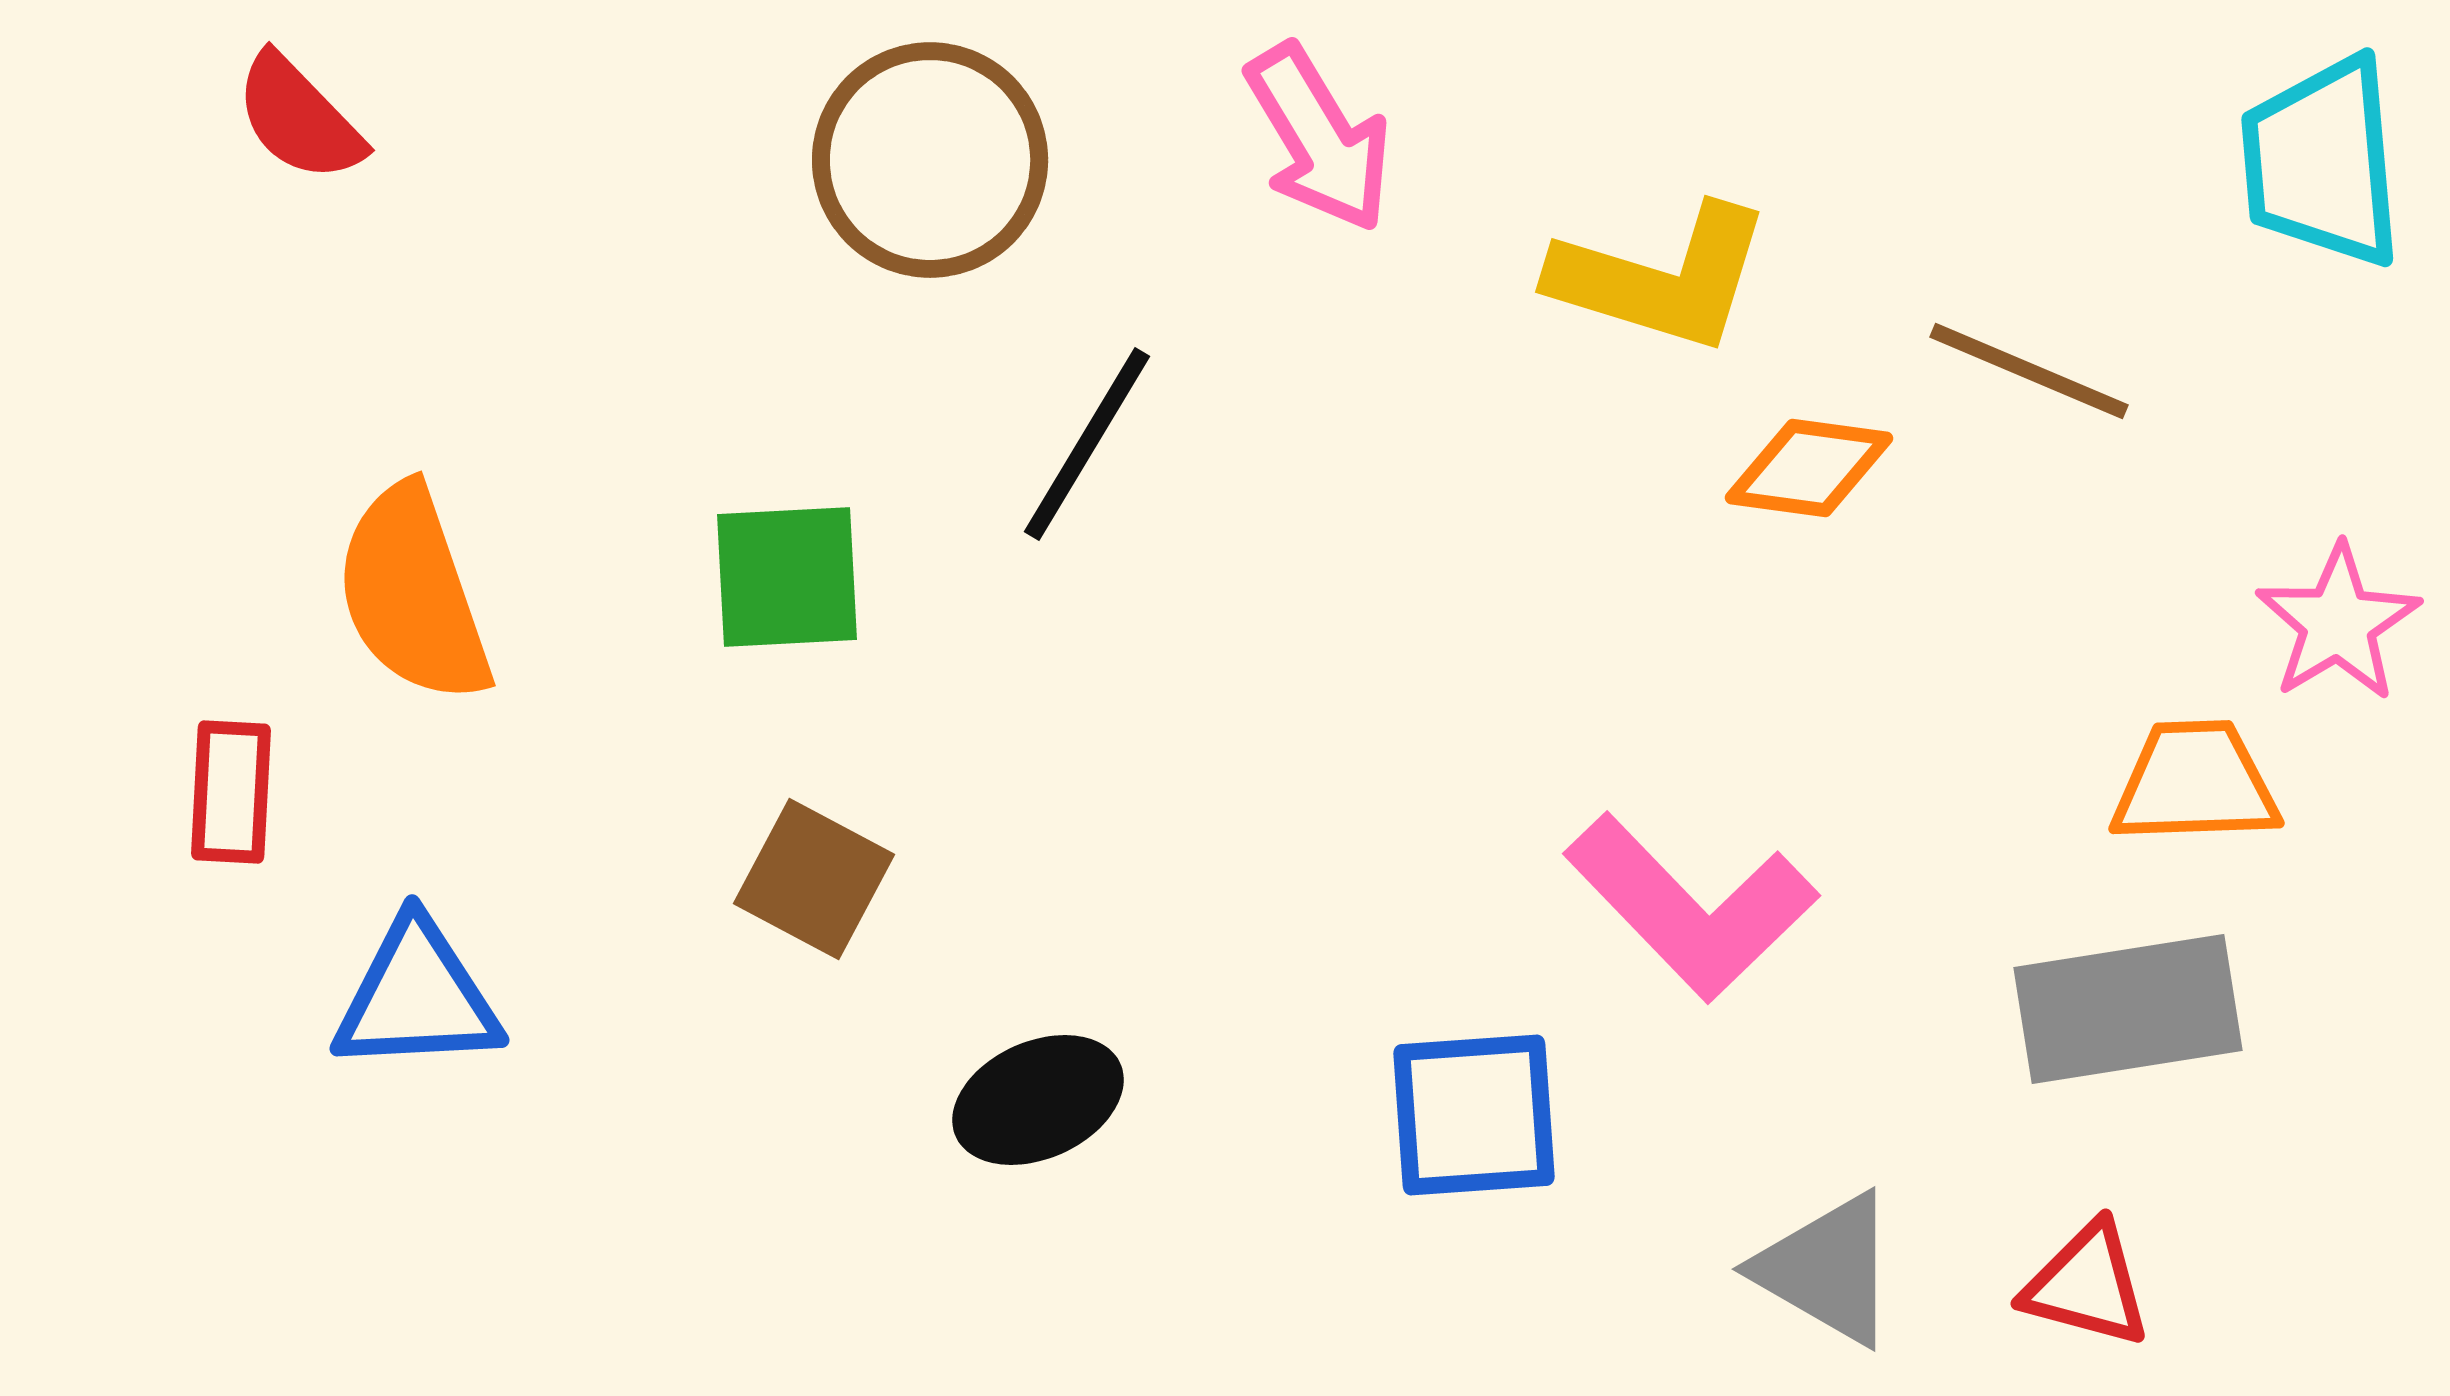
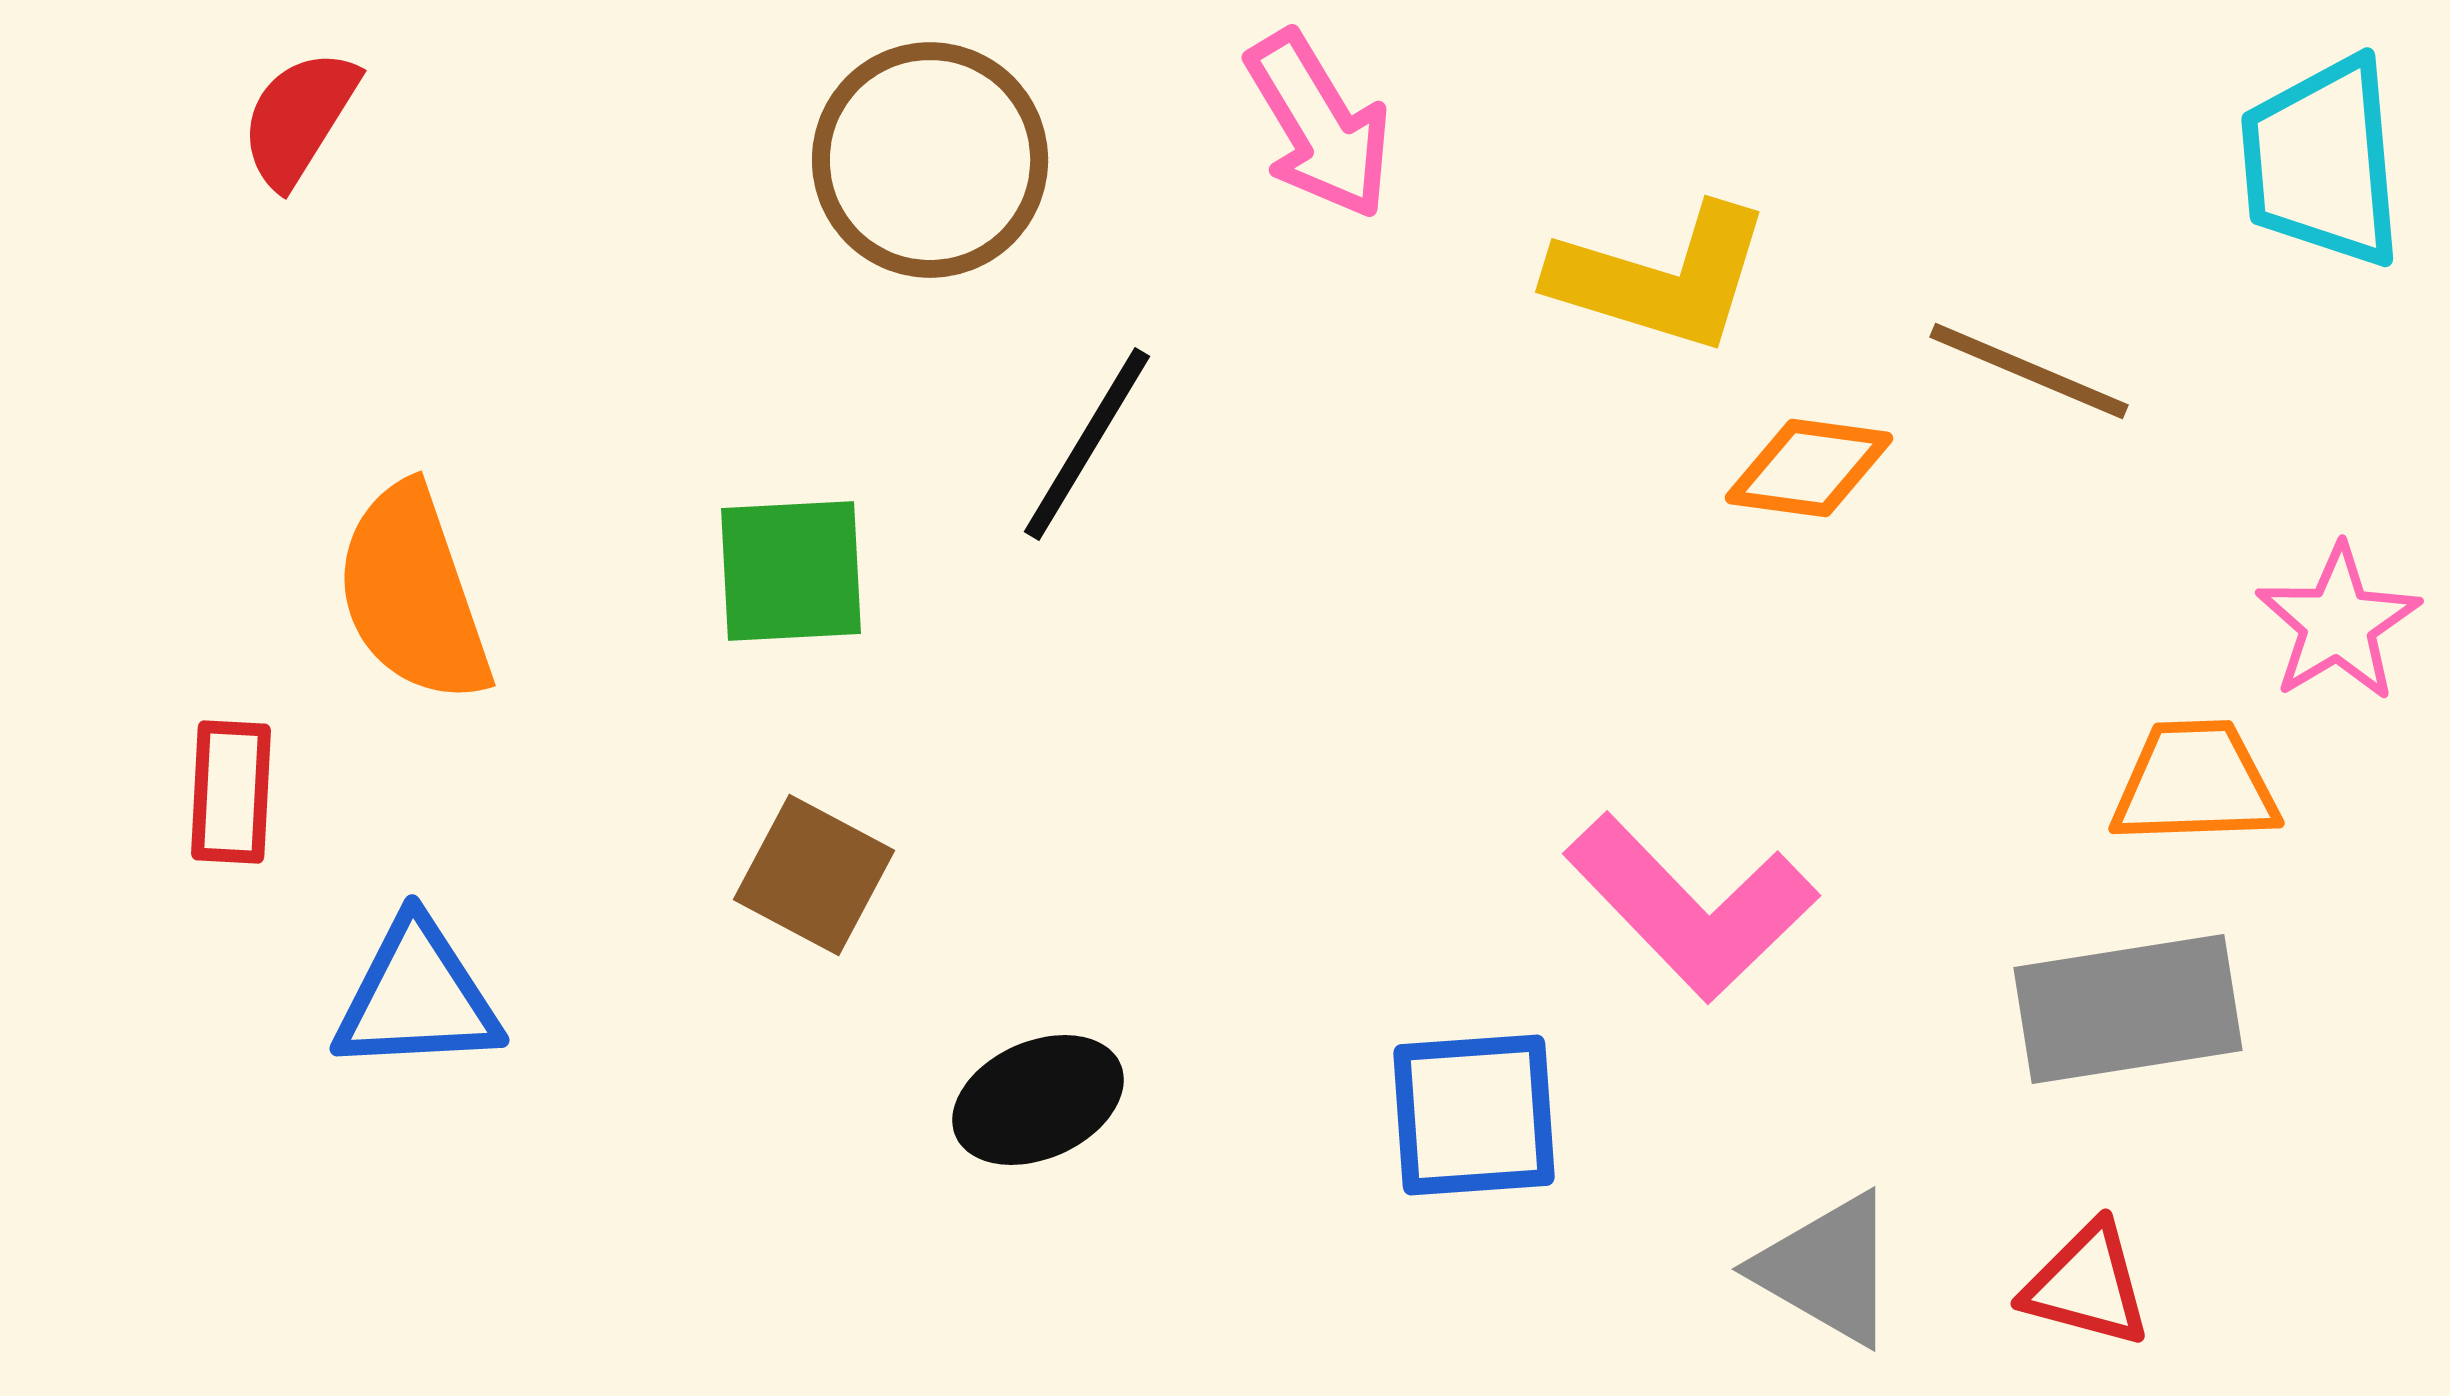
red semicircle: rotated 76 degrees clockwise
pink arrow: moved 13 px up
green square: moved 4 px right, 6 px up
brown square: moved 4 px up
